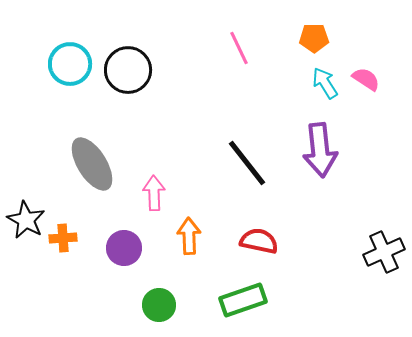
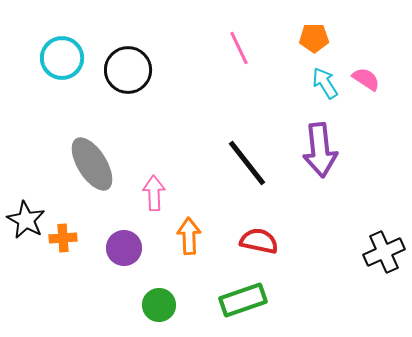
cyan circle: moved 8 px left, 6 px up
